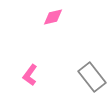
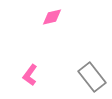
pink diamond: moved 1 px left
